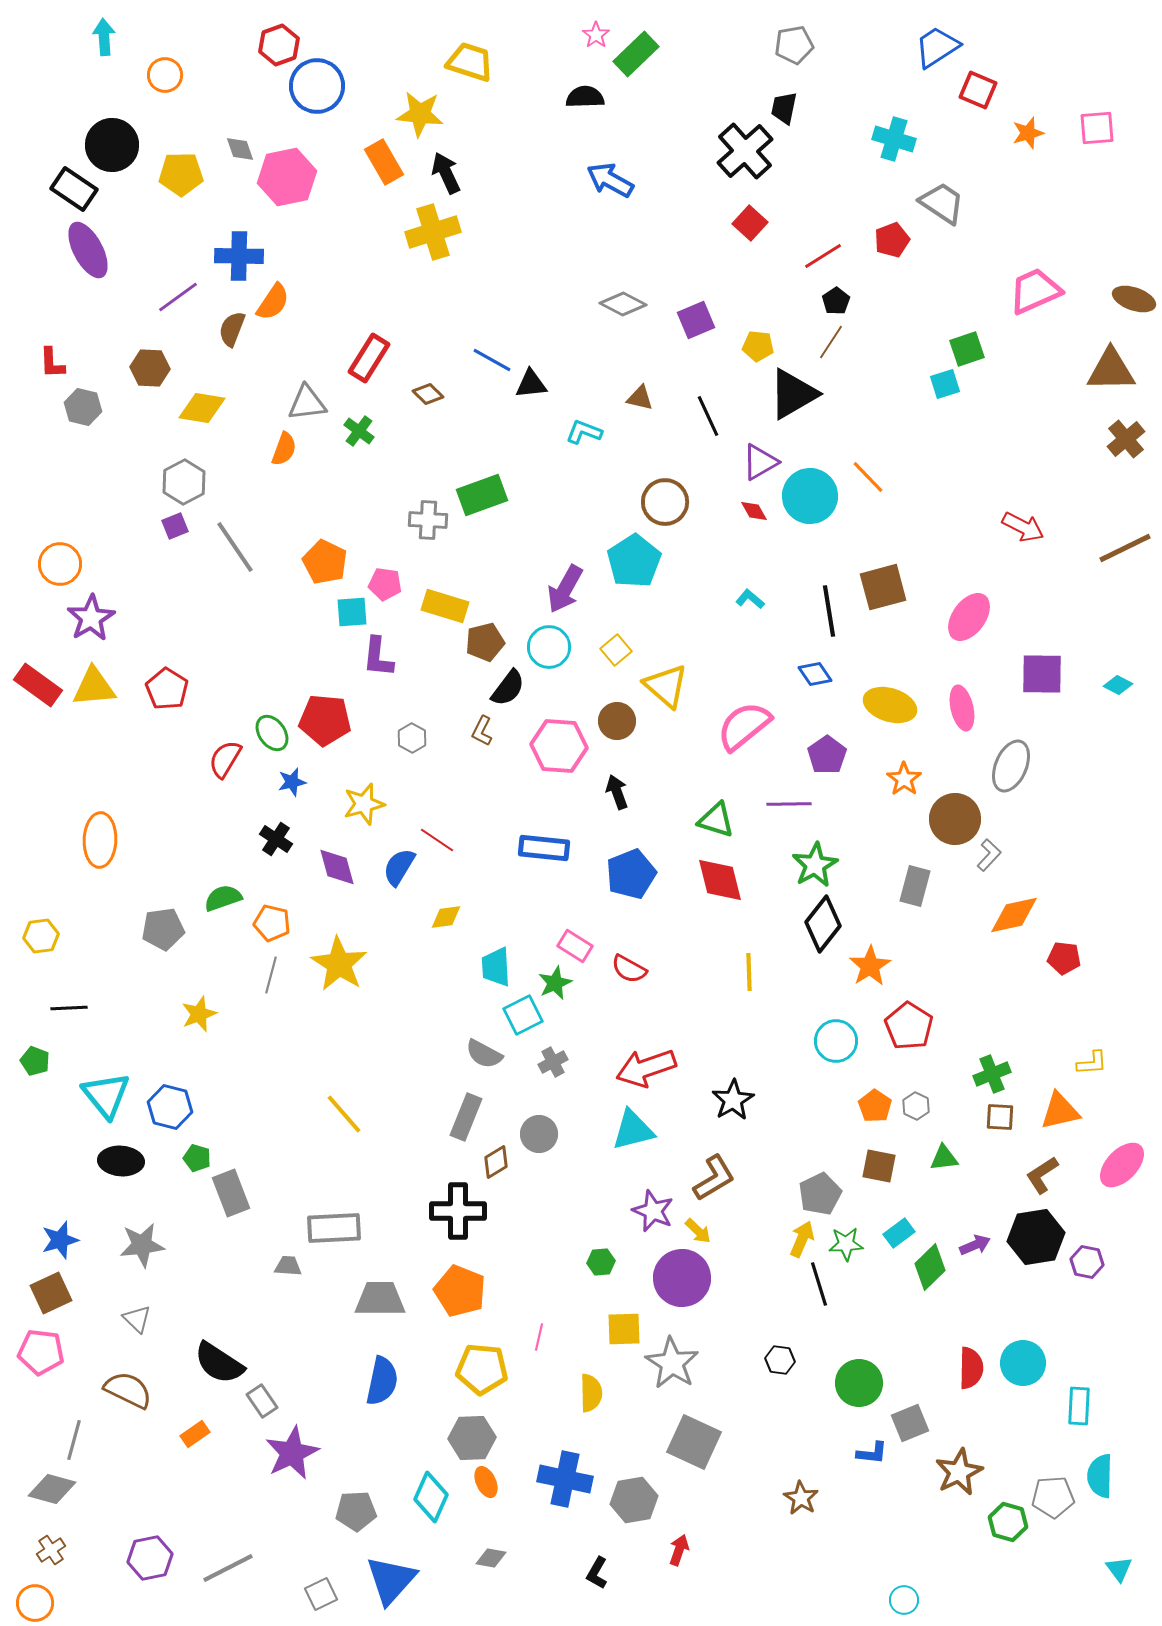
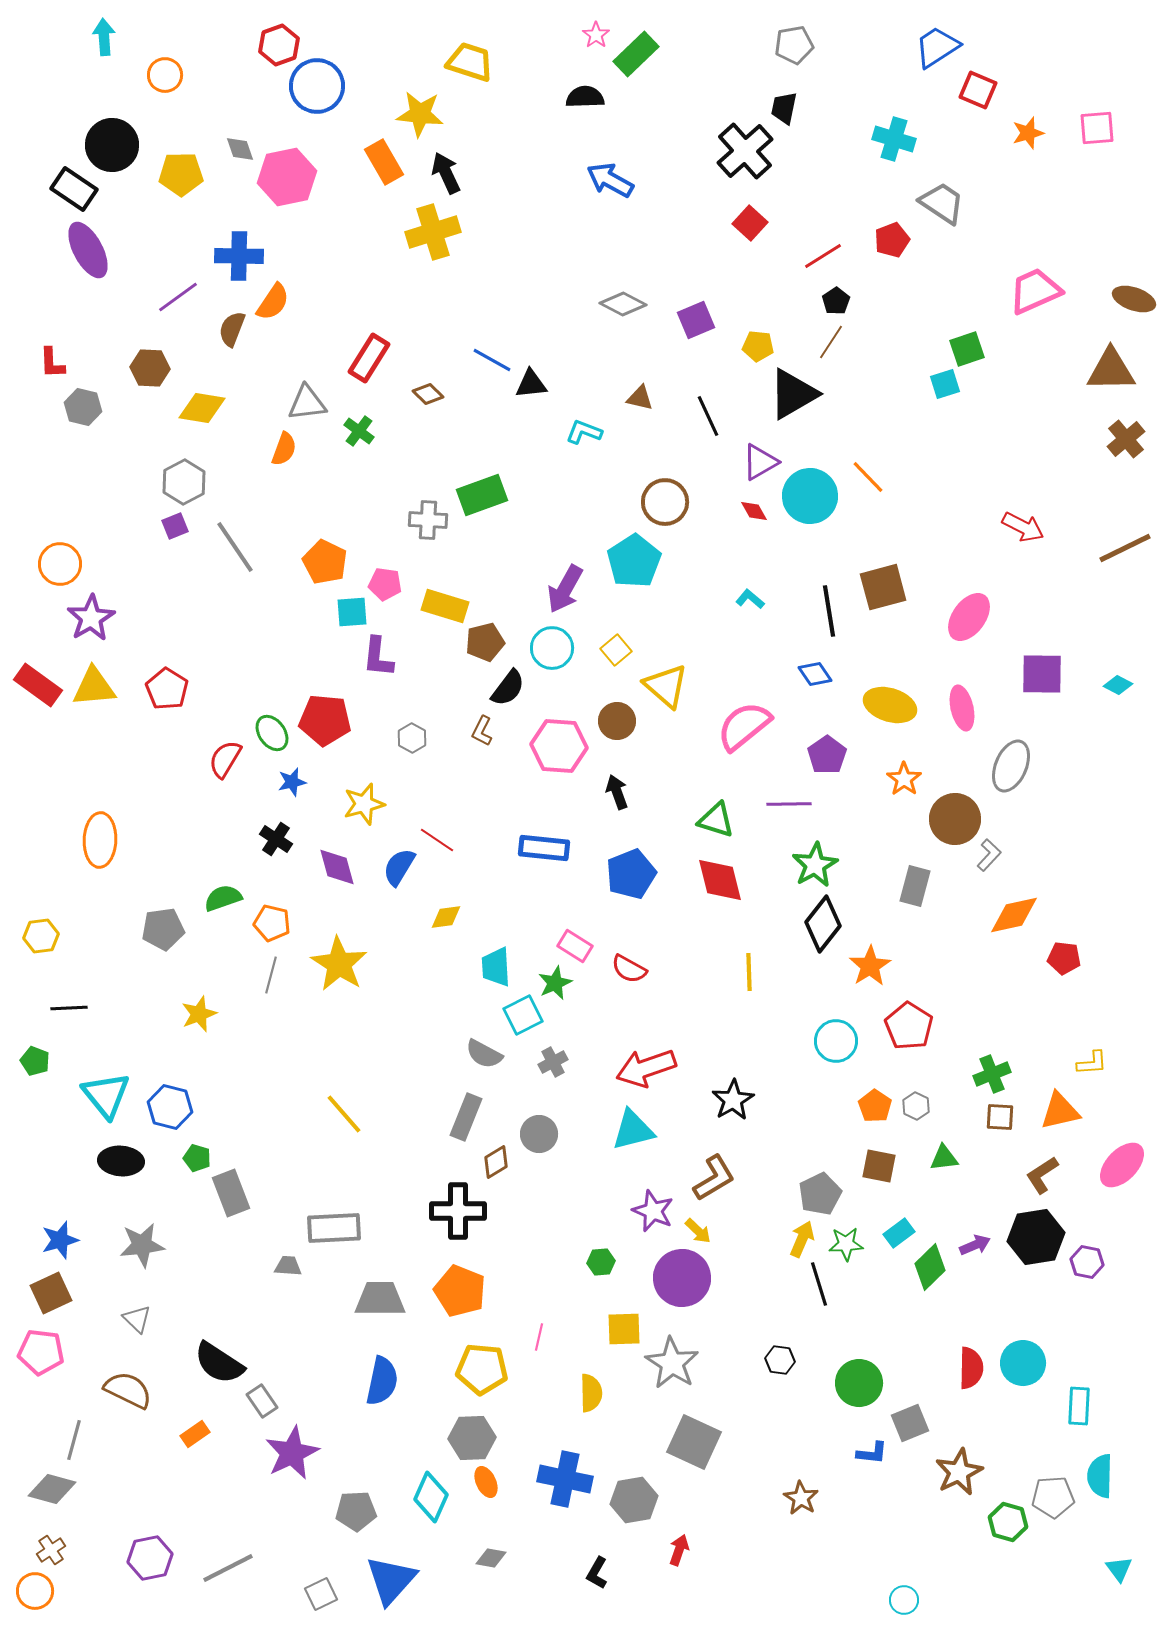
cyan circle at (549, 647): moved 3 px right, 1 px down
orange circle at (35, 1603): moved 12 px up
